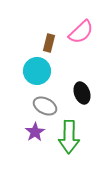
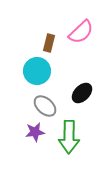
black ellipse: rotated 65 degrees clockwise
gray ellipse: rotated 15 degrees clockwise
purple star: rotated 24 degrees clockwise
